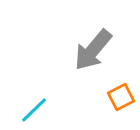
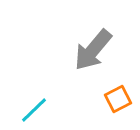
orange square: moved 3 px left, 2 px down
